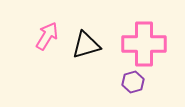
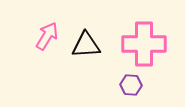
black triangle: rotated 12 degrees clockwise
purple hexagon: moved 2 px left, 3 px down; rotated 20 degrees clockwise
